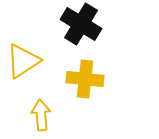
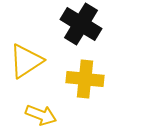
yellow triangle: moved 3 px right
yellow arrow: rotated 116 degrees clockwise
